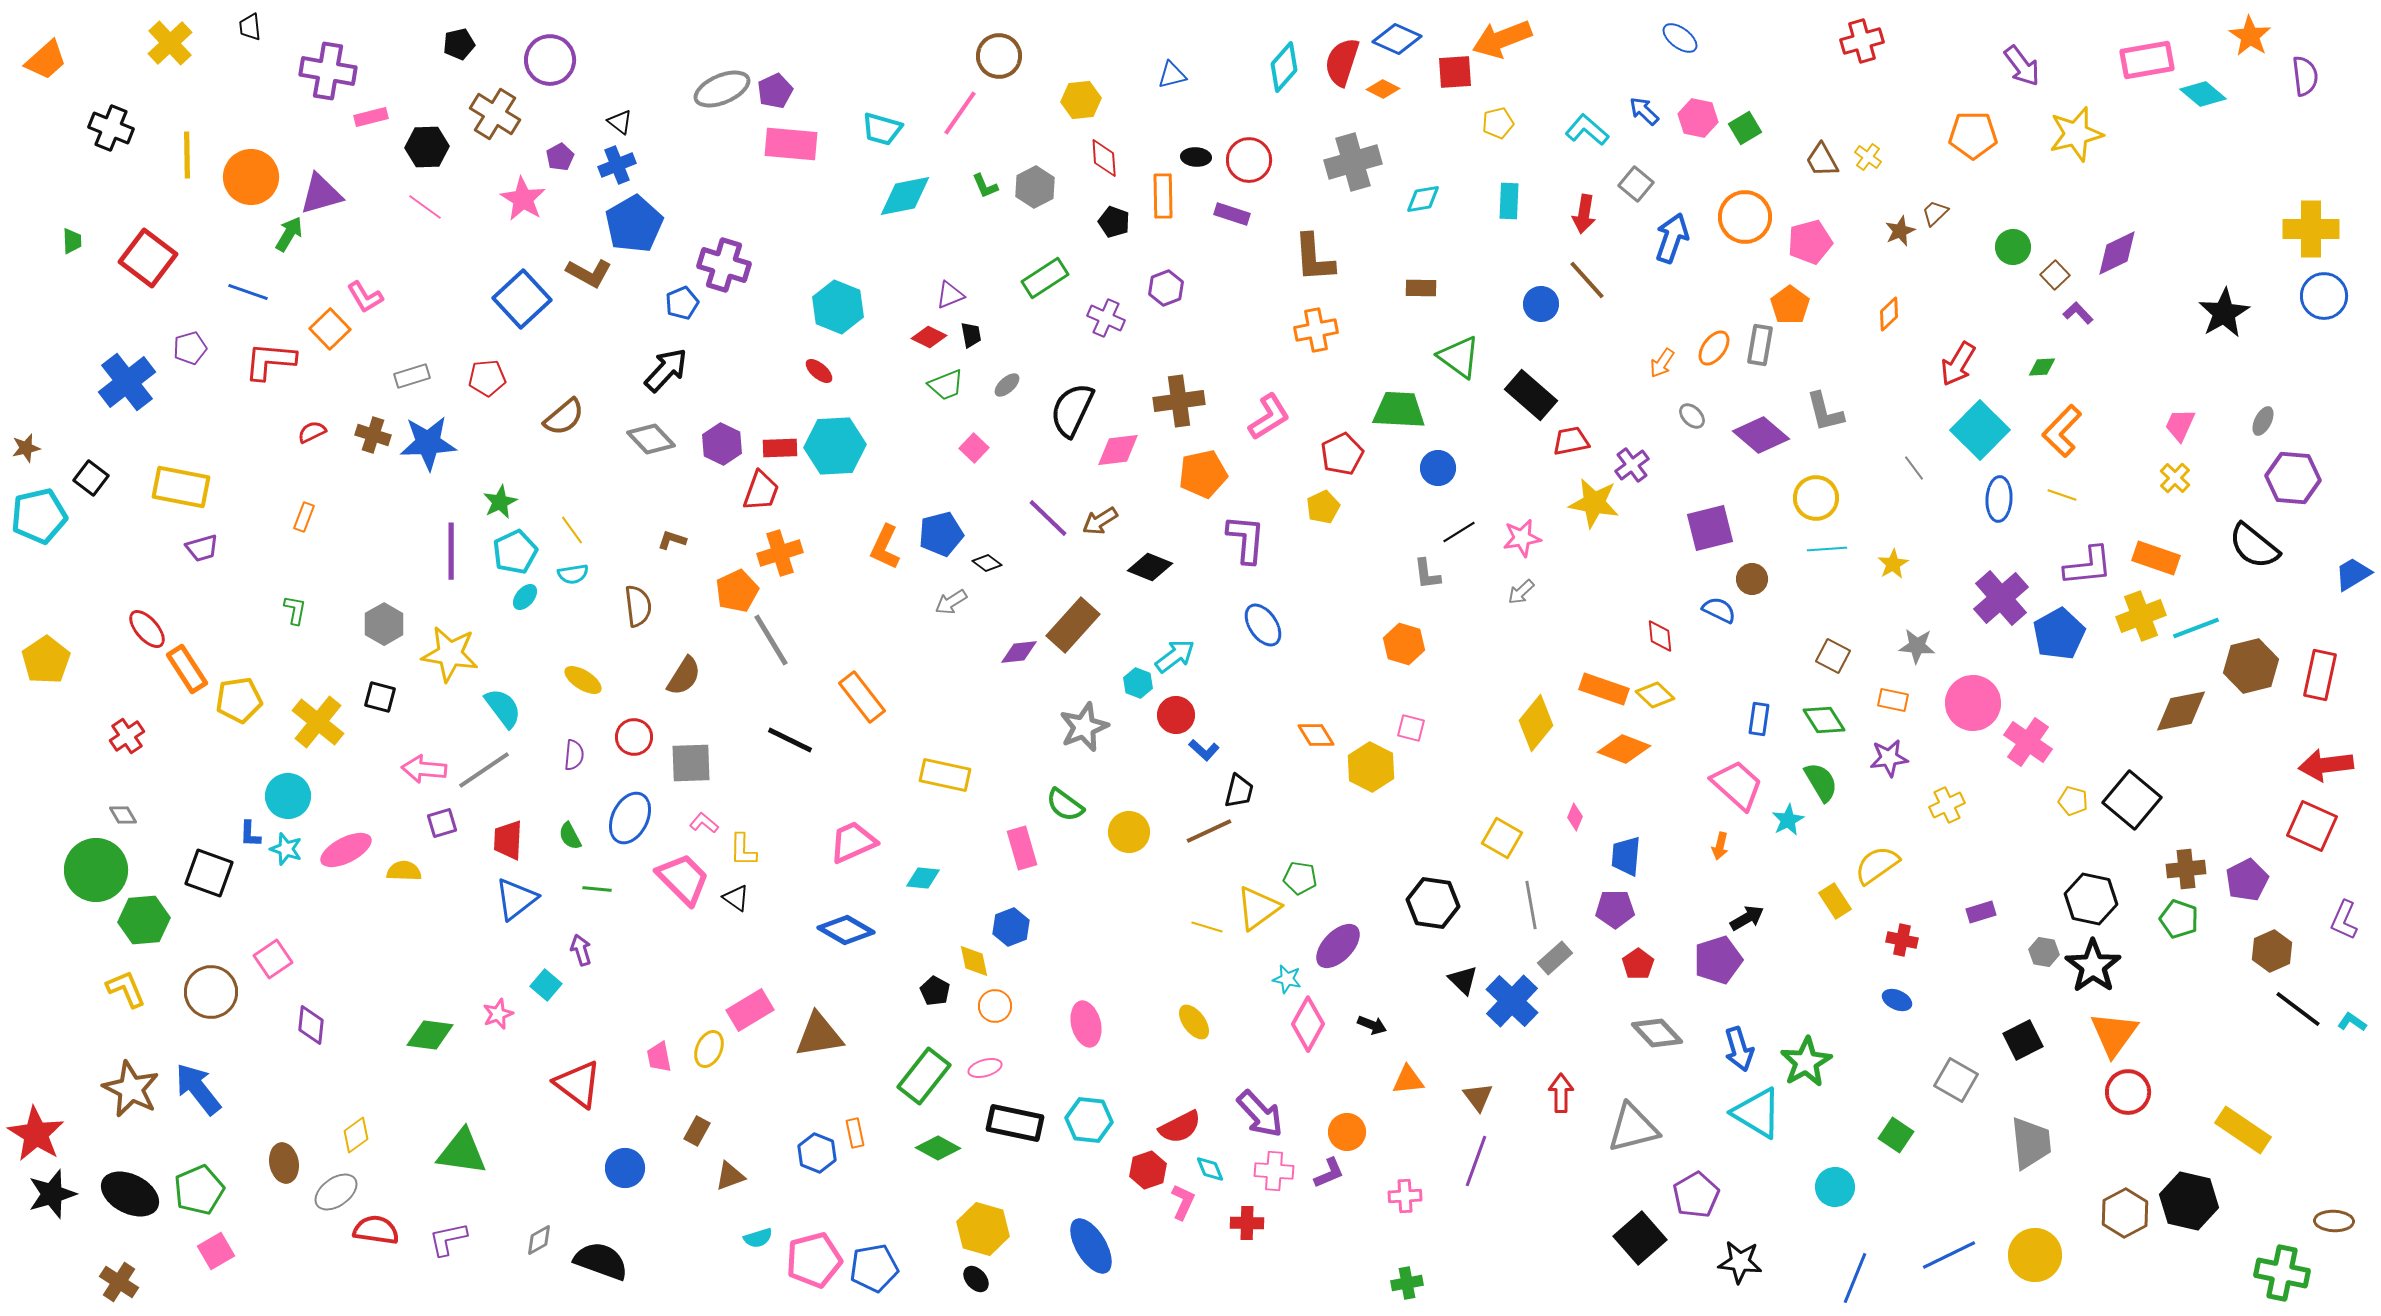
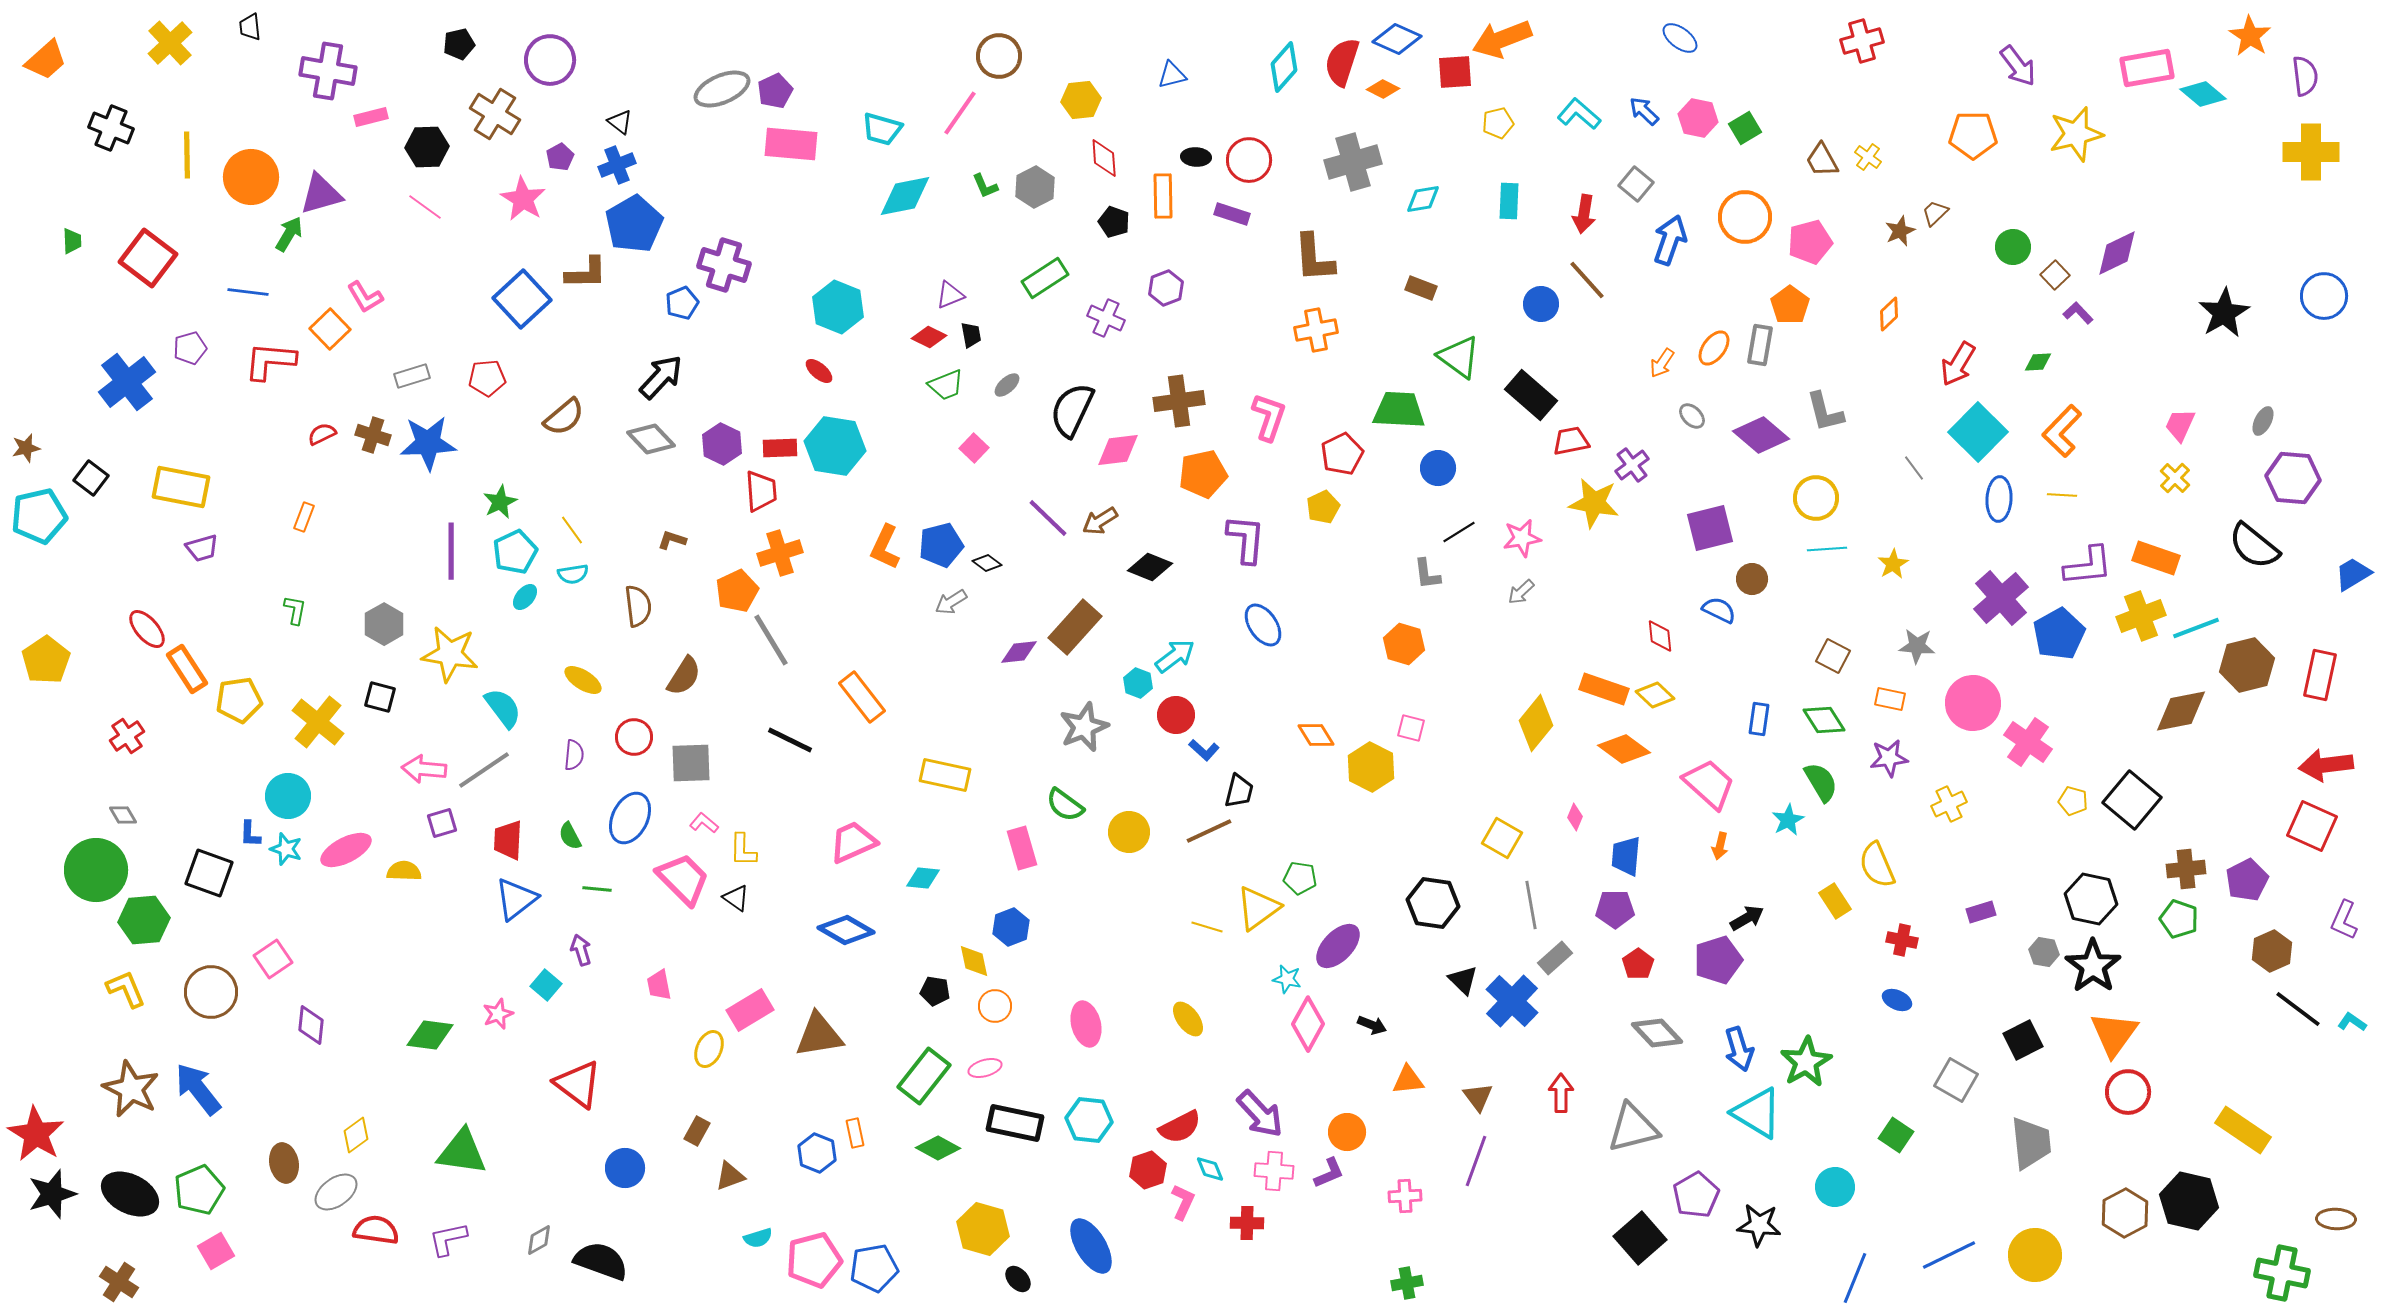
pink rectangle at (2147, 60): moved 8 px down
purple arrow at (2022, 66): moved 4 px left
cyan L-shape at (1587, 130): moved 8 px left, 16 px up
yellow cross at (2311, 229): moved 77 px up
blue arrow at (1672, 238): moved 2 px left, 2 px down
brown L-shape at (589, 273): moved 3 px left; rotated 30 degrees counterclockwise
brown rectangle at (1421, 288): rotated 20 degrees clockwise
blue line at (248, 292): rotated 12 degrees counterclockwise
green diamond at (2042, 367): moved 4 px left, 5 px up
black arrow at (666, 370): moved 5 px left, 7 px down
pink L-shape at (1269, 417): rotated 39 degrees counterclockwise
cyan square at (1980, 430): moved 2 px left, 2 px down
red semicircle at (312, 432): moved 10 px right, 2 px down
cyan hexagon at (835, 446): rotated 12 degrees clockwise
red trapezoid at (761, 491): rotated 24 degrees counterclockwise
yellow line at (2062, 495): rotated 16 degrees counterclockwise
blue pentagon at (941, 534): moved 11 px down
brown rectangle at (1073, 625): moved 2 px right, 2 px down
brown hexagon at (2251, 666): moved 4 px left, 1 px up
orange rectangle at (1893, 700): moved 3 px left, 1 px up
orange diamond at (1624, 749): rotated 15 degrees clockwise
pink trapezoid at (1737, 785): moved 28 px left, 1 px up
yellow cross at (1947, 805): moved 2 px right, 1 px up
yellow semicircle at (1877, 865): rotated 78 degrees counterclockwise
black pentagon at (935, 991): rotated 20 degrees counterclockwise
yellow ellipse at (1194, 1022): moved 6 px left, 3 px up
pink trapezoid at (659, 1057): moved 72 px up
brown ellipse at (2334, 1221): moved 2 px right, 2 px up
black star at (1740, 1262): moved 19 px right, 37 px up
black ellipse at (976, 1279): moved 42 px right
